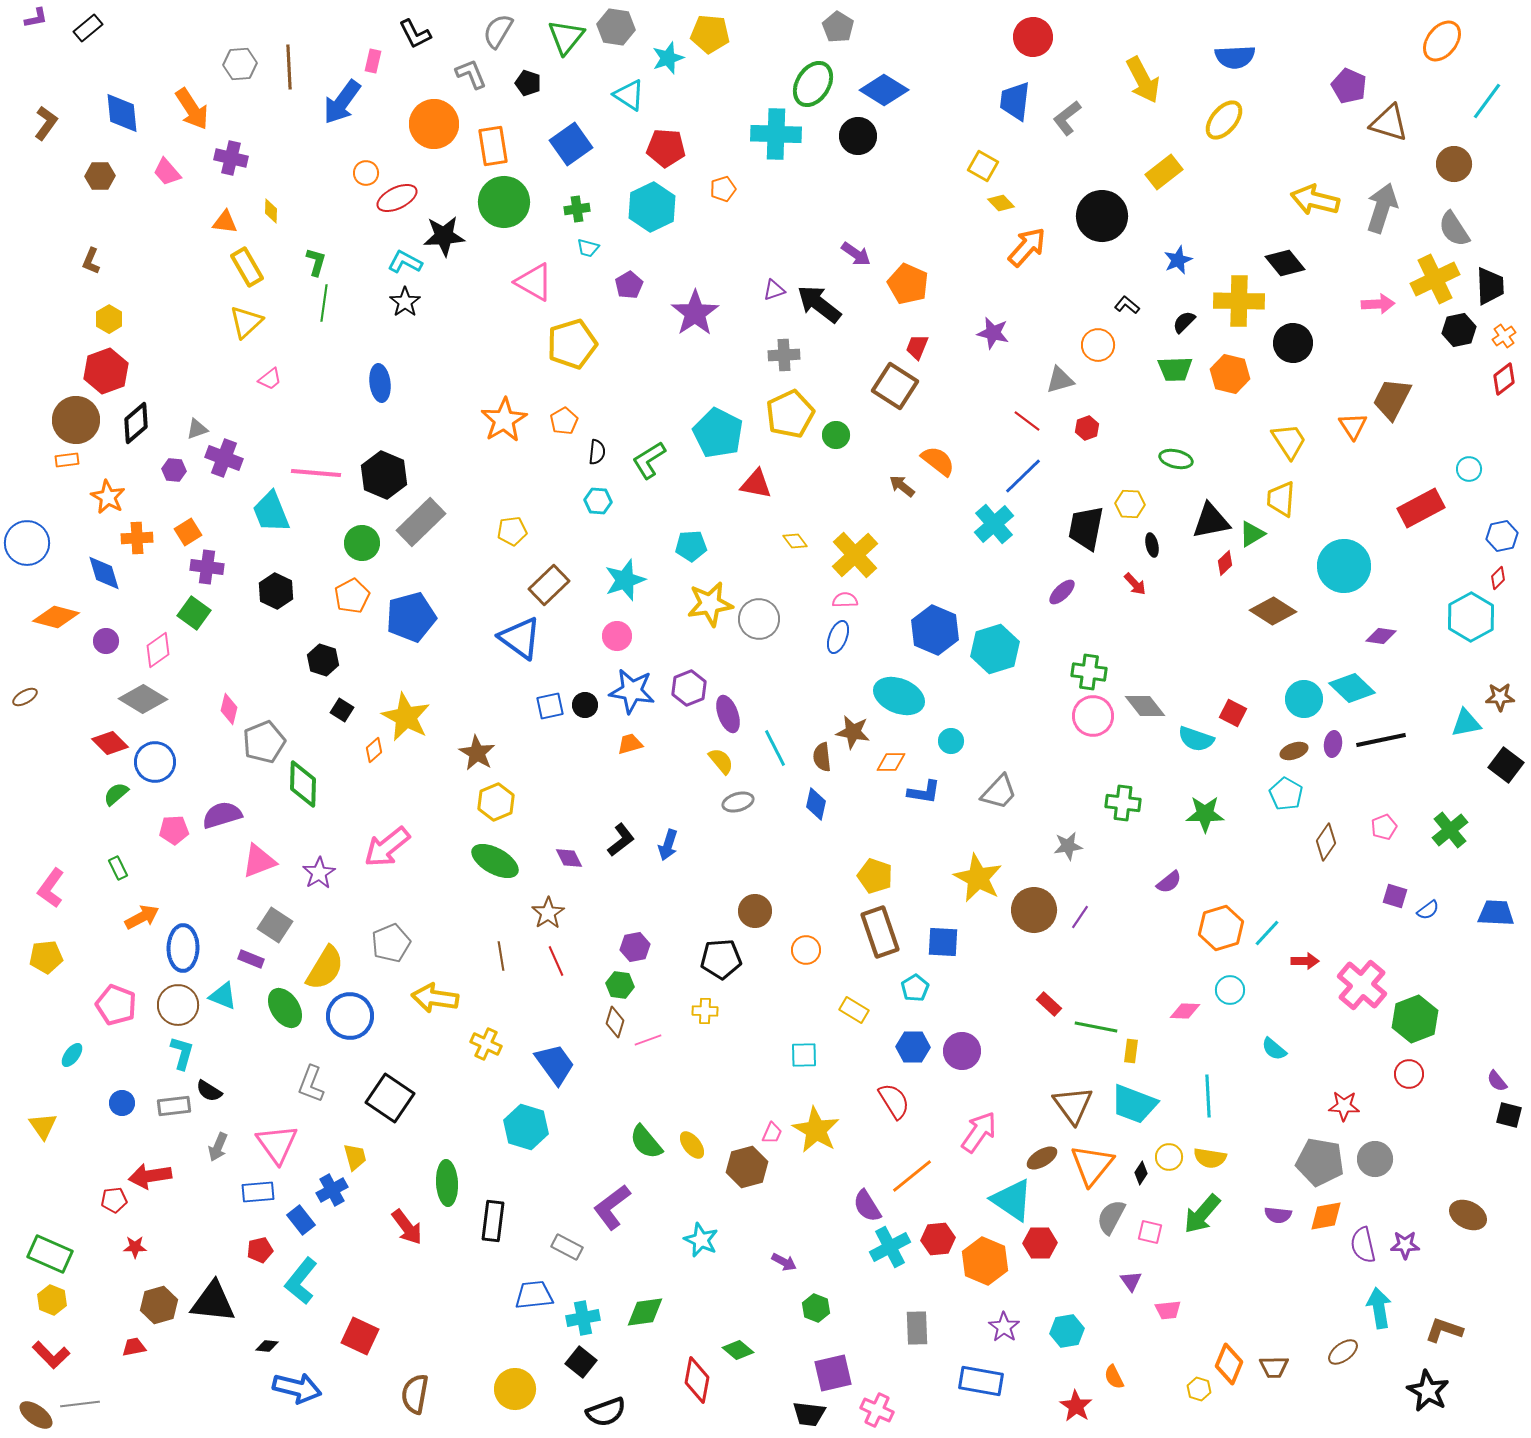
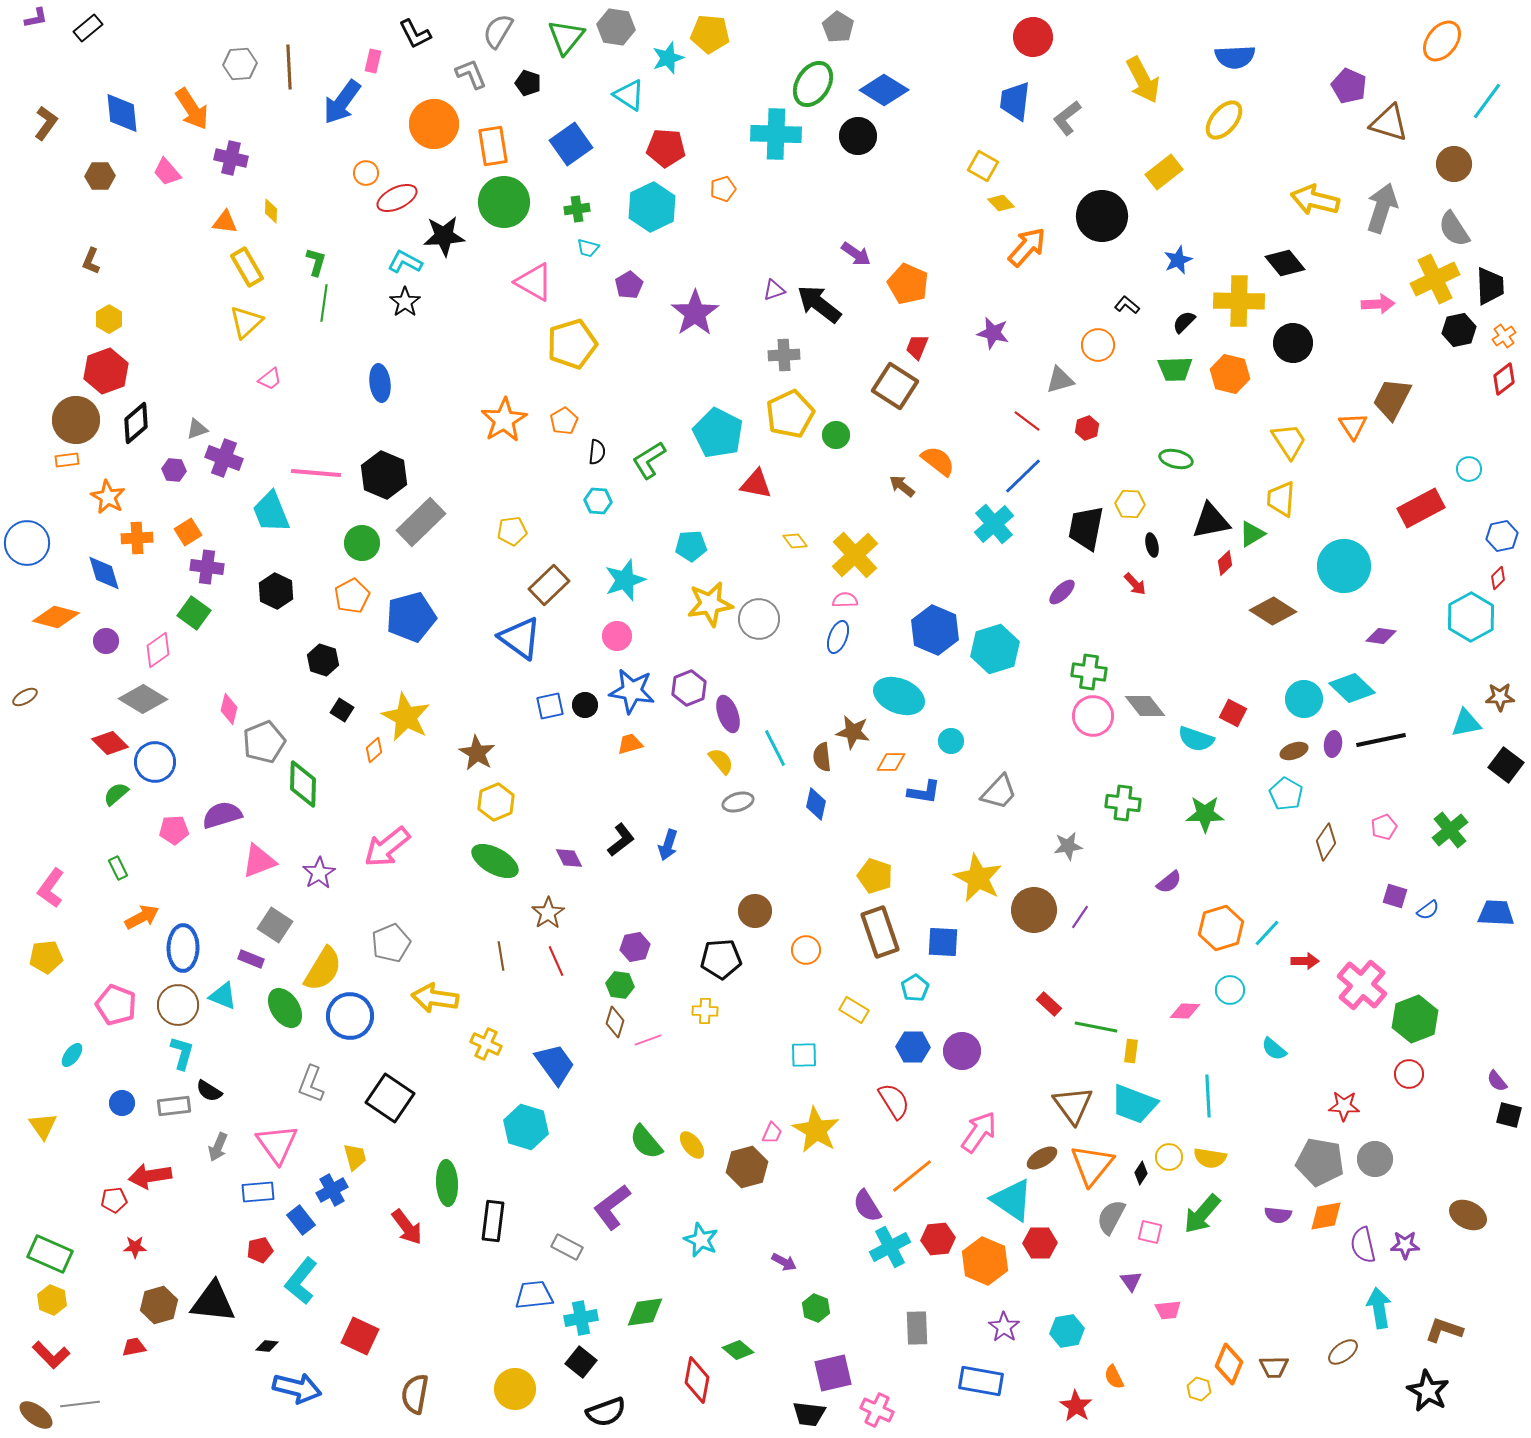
yellow semicircle at (325, 968): moved 2 px left, 1 px down
cyan cross at (583, 1318): moved 2 px left
